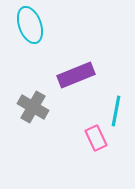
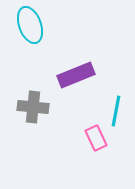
gray cross: rotated 24 degrees counterclockwise
